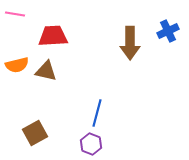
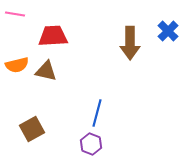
blue cross: rotated 20 degrees counterclockwise
brown square: moved 3 px left, 4 px up
